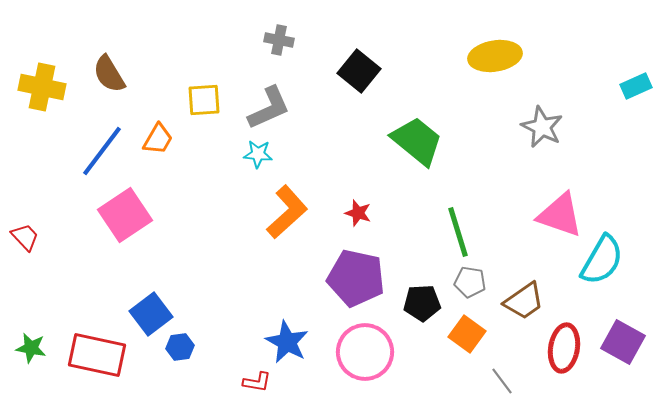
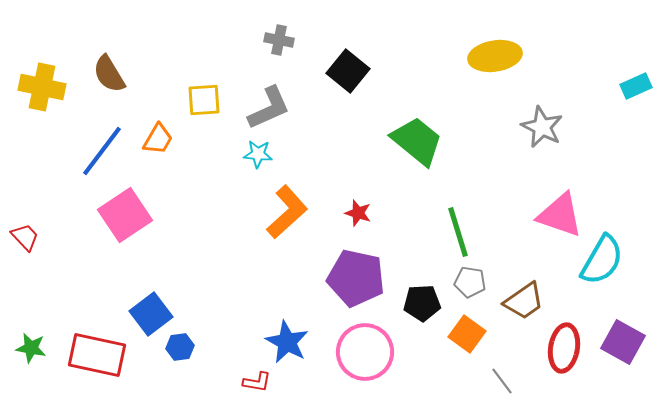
black square: moved 11 px left
